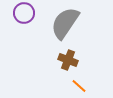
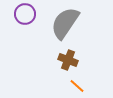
purple circle: moved 1 px right, 1 px down
orange line: moved 2 px left
